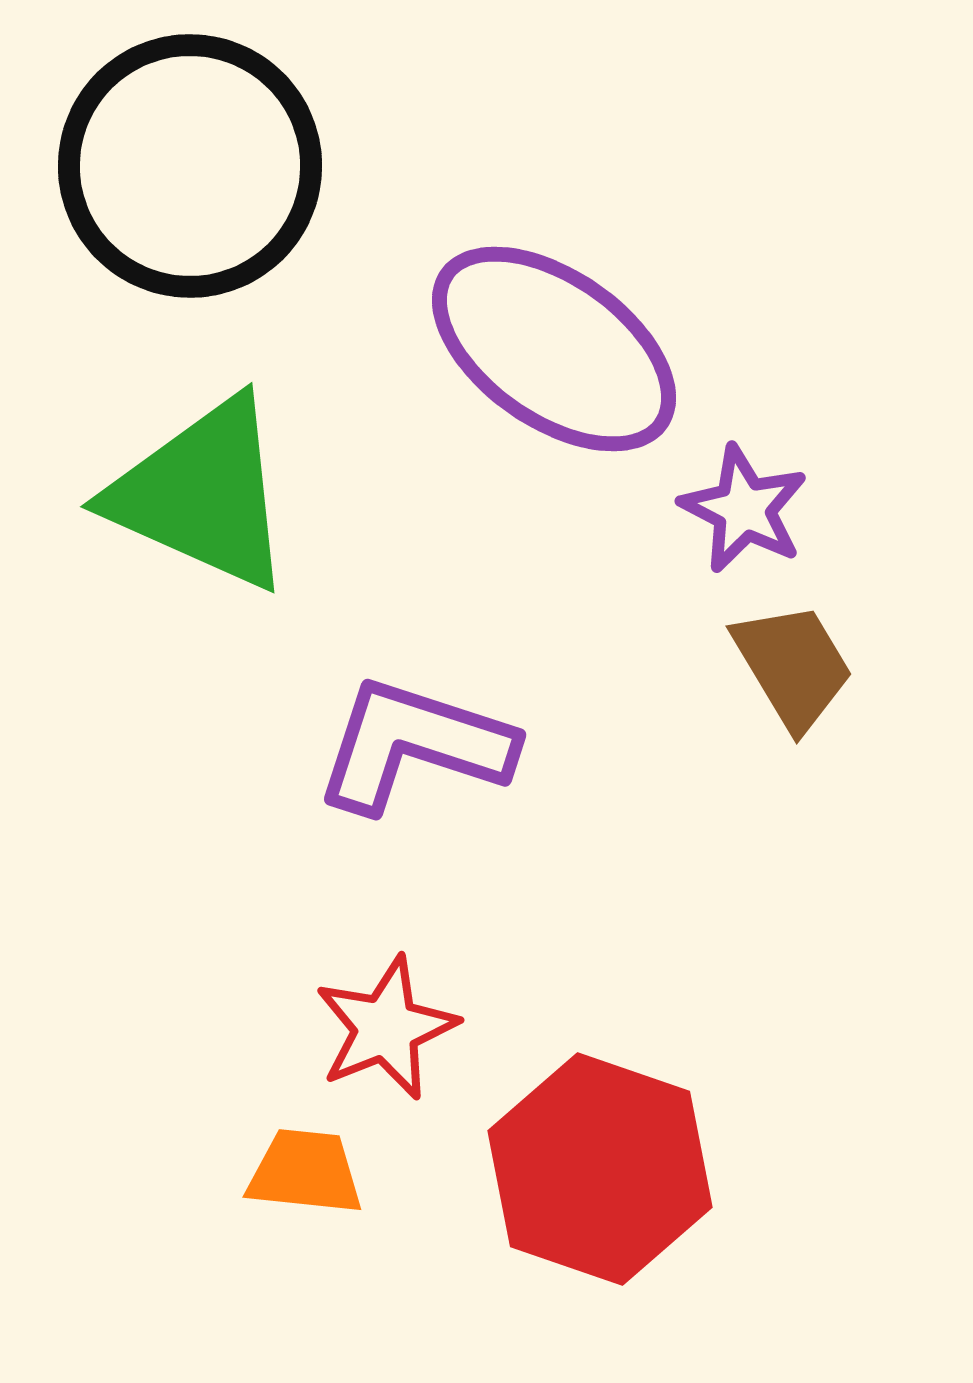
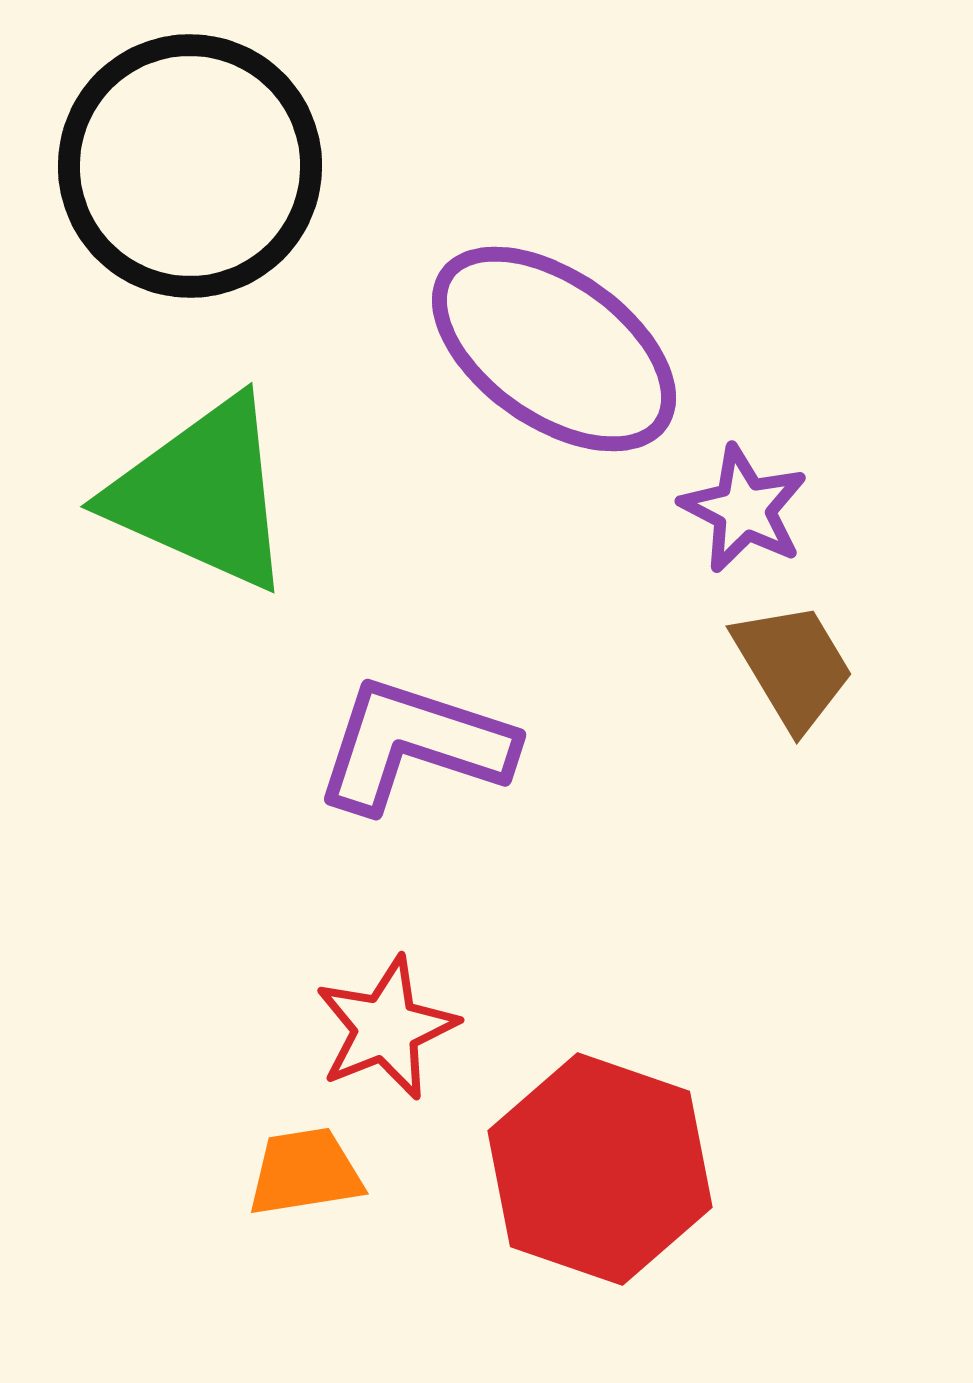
orange trapezoid: rotated 15 degrees counterclockwise
